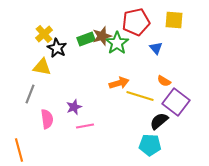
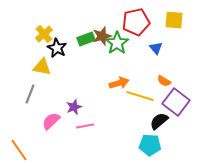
pink semicircle: moved 4 px right, 2 px down; rotated 126 degrees counterclockwise
orange line: rotated 20 degrees counterclockwise
